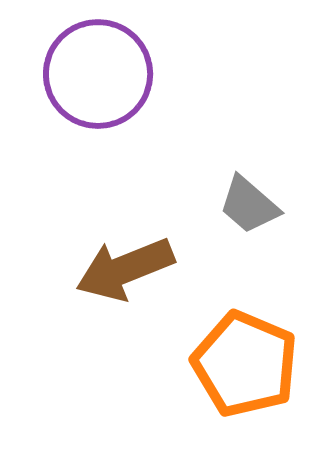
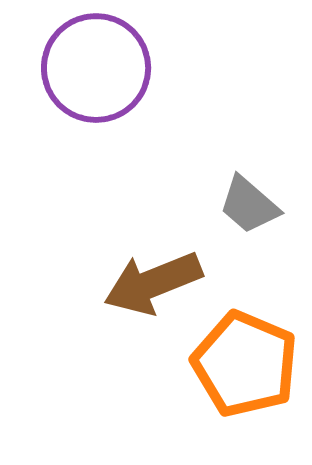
purple circle: moved 2 px left, 6 px up
brown arrow: moved 28 px right, 14 px down
